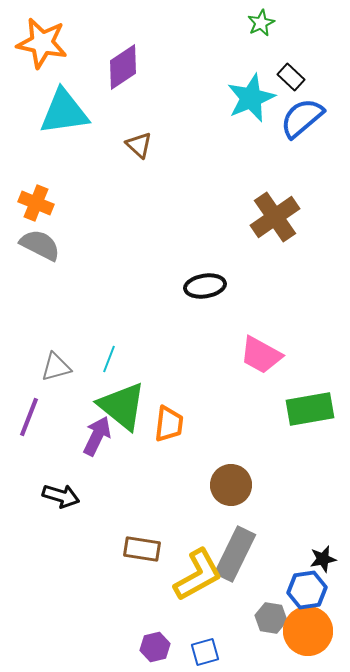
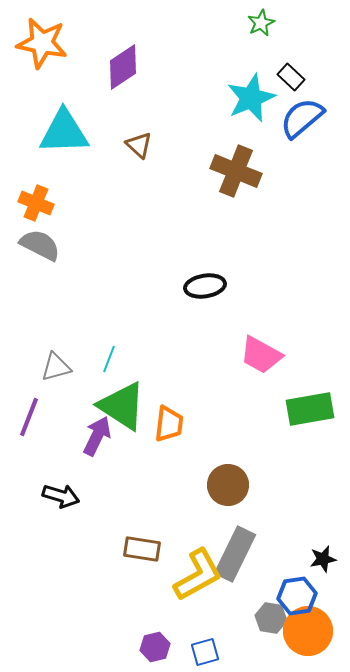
cyan triangle: moved 20 px down; rotated 6 degrees clockwise
brown cross: moved 39 px left, 46 px up; rotated 33 degrees counterclockwise
green triangle: rotated 6 degrees counterclockwise
brown circle: moved 3 px left
blue hexagon: moved 10 px left, 6 px down
